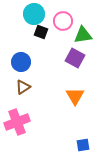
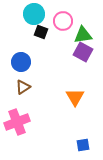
purple square: moved 8 px right, 6 px up
orange triangle: moved 1 px down
